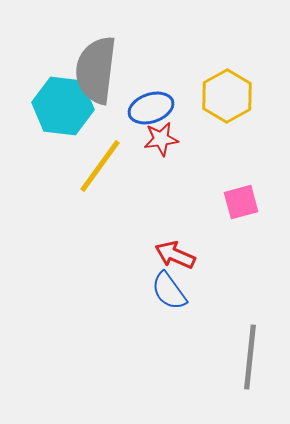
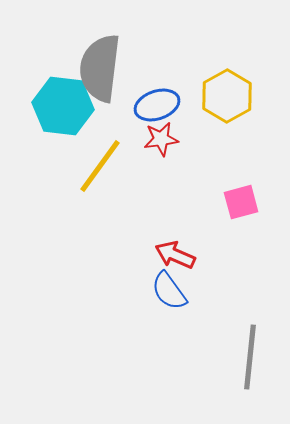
gray semicircle: moved 4 px right, 2 px up
blue ellipse: moved 6 px right, 3 px up
